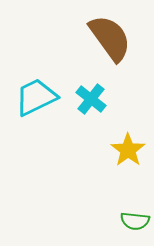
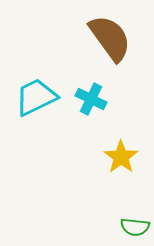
cyan cross: rotated 12 degrees counterclockwise
yellow star: moved 7 px left, 7 px down
green semicircle: moved 6 px down
